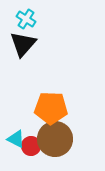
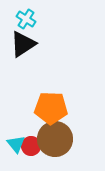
black triangle: rotated 16 degrees clockwise
cyan triangle: moved 5 px down; rotated 24 degrees clockwise
